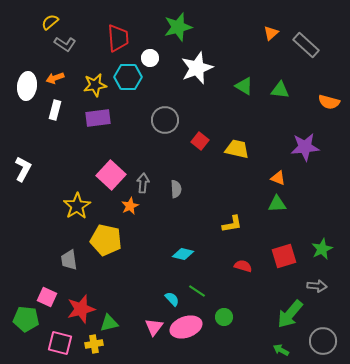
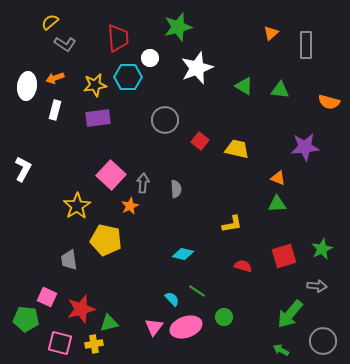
gray rectangle at (306, 45): rotated 48 degrees clockwise
